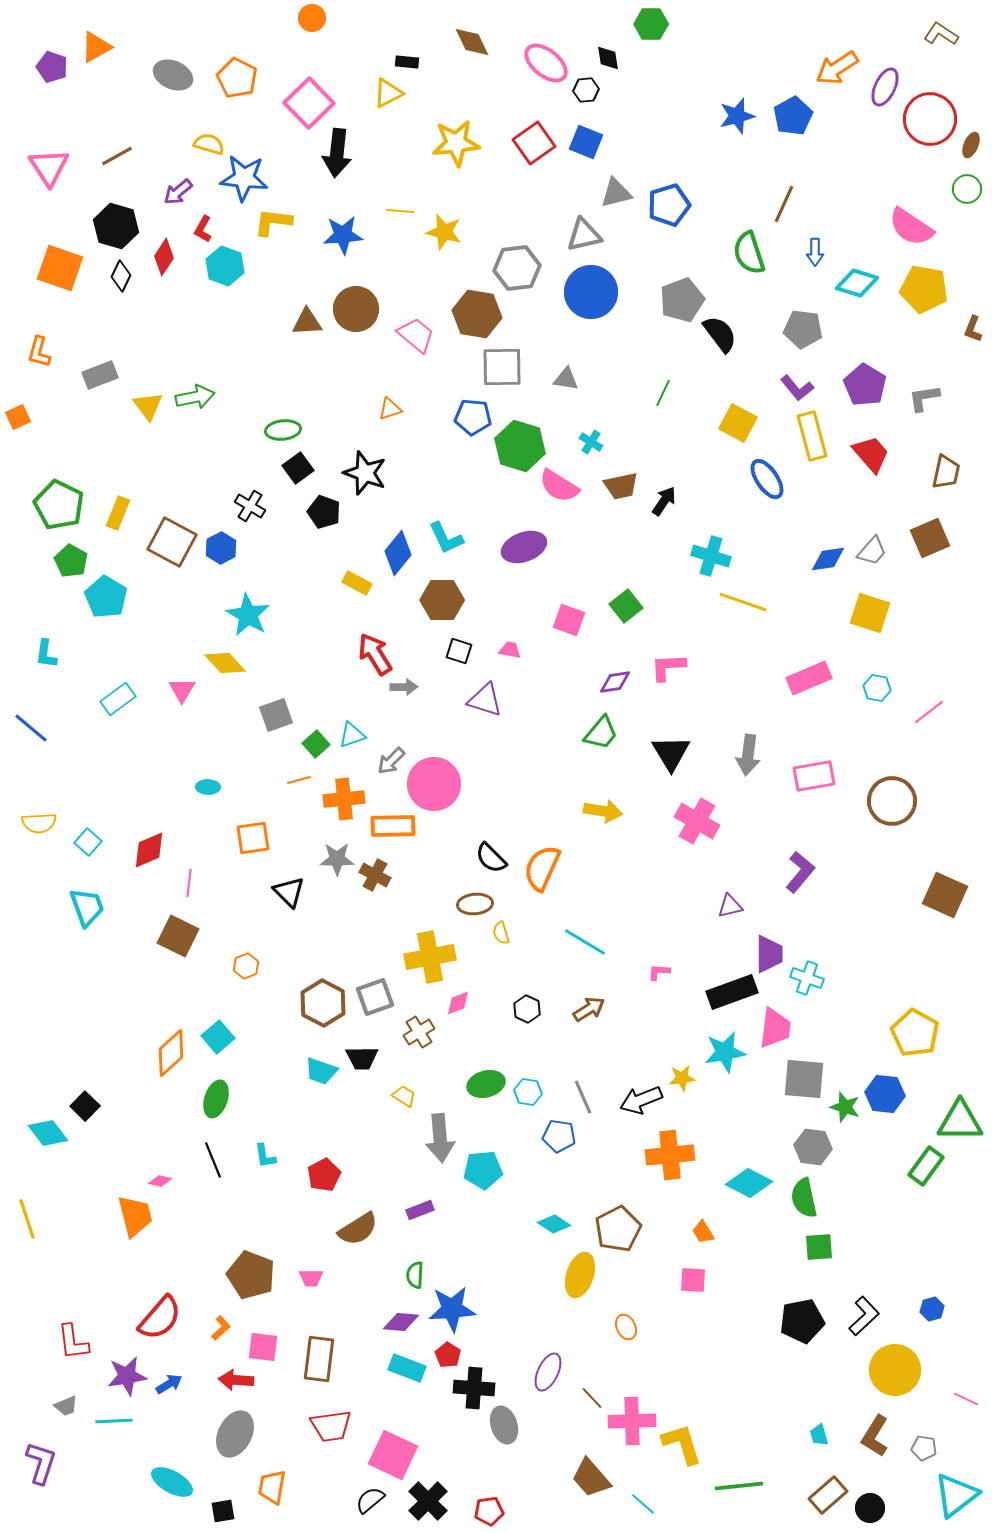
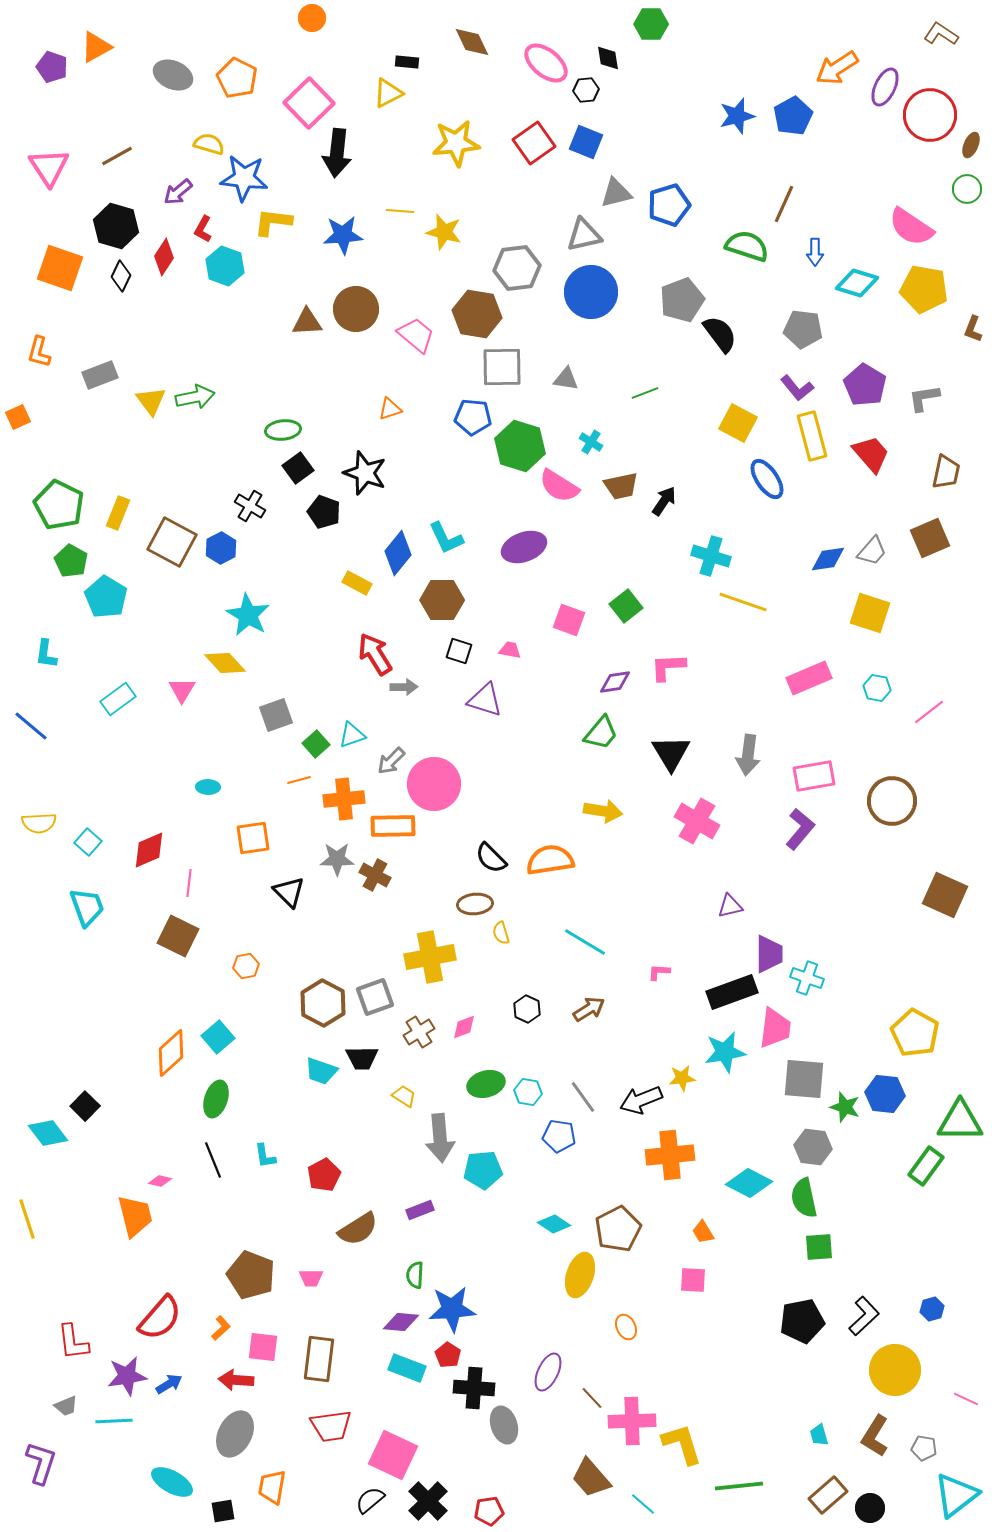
red circle at (930, 119): moved 4 px up
green semicircle at (749, 253): moved 2 px left, 7 px up; rotated 126 degrees clockwise
green line at (663, 393): moved 18 px left; rotated 44 degrees clockwise
yellow triangle at (148, 406): moved 3 px right, 5 px up
blue line at (31, 728): moved 2 px up
orange semicircle at (542, 868): moved 8 px right, 8 px up; rotated 57 degrees clockwise
purple L-shape at (800, 872): moved 43 px up
orange hexagon at (246, 966): rotated 10 degrees clockwise
pink diamond at (458, 1003): moved 6 px right, 24 px down
gray line at (583, 1097): rotated 12 degrees counterclockwise
